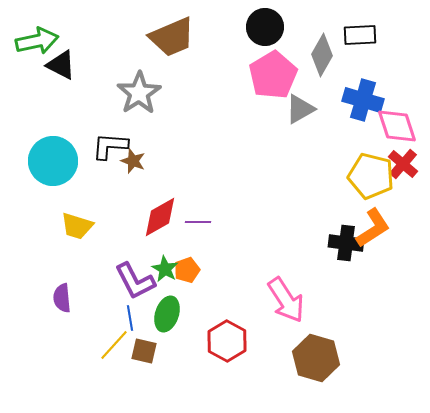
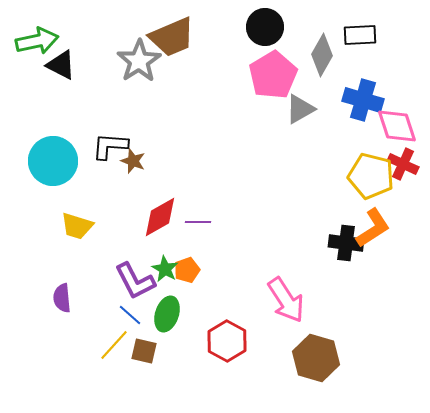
gray star: moved 32 px up
red cross: rotated 16 degrees counterclockwise
blue line: moved 3 px up; rotated 40 degrees counterclockwise
